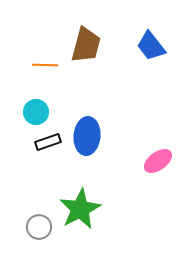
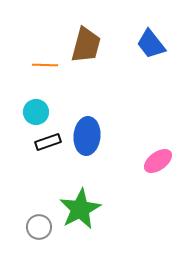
blue trapezoid: moved 2 px up
